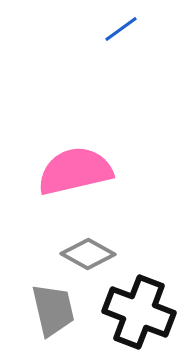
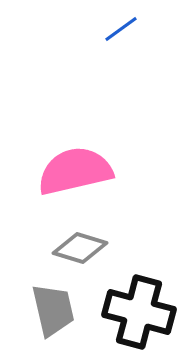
gray diamond: moved 8 px left, 6 px up; rotated 12 degrees counterclockwise
black cross: rotated 6 degrees counterclockwise
